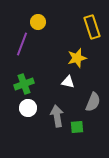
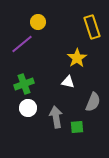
purple line: rotated 30 degrees clockwise
yellow star: rotated 18 degrees counterclockwise
gray arrow: moved 1 px left, 1 px down
